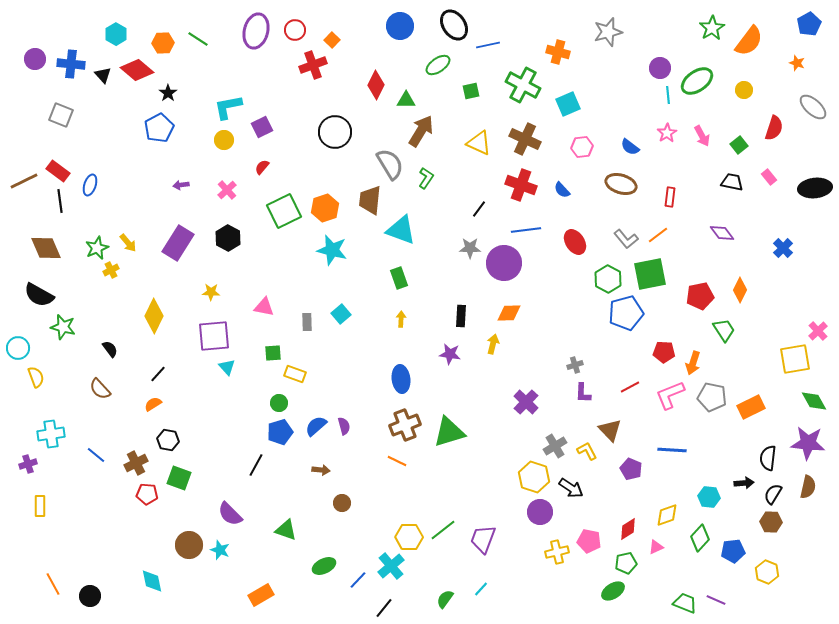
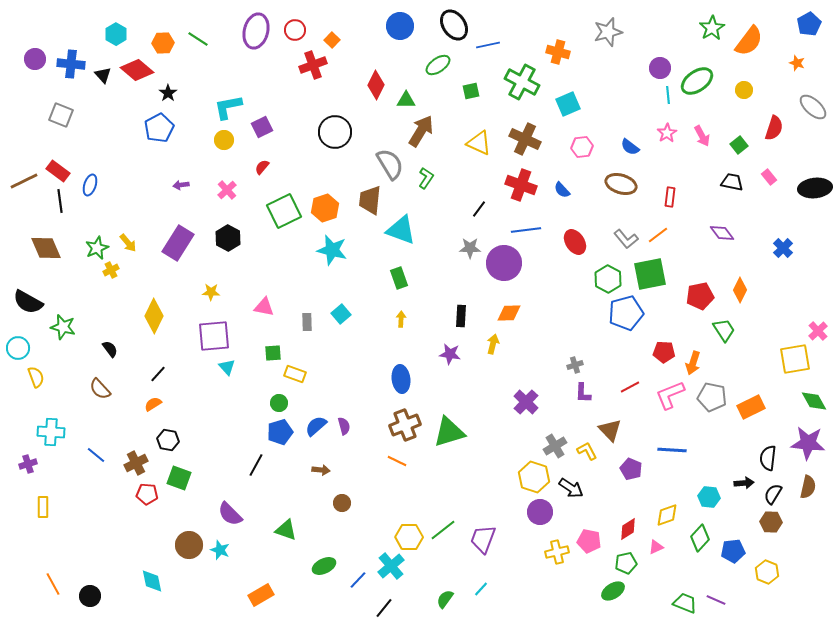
green cross at (523, 85): moved 1 px left, 3 px up
black semicircle at (39, 295): moved 11 px left, 7 px down
cyan cross at (51, 434): moved 2 px up; rotated 12 degrees clockwise
yellow rectangle at (40, 506): moved 3 px right, 1 px down
